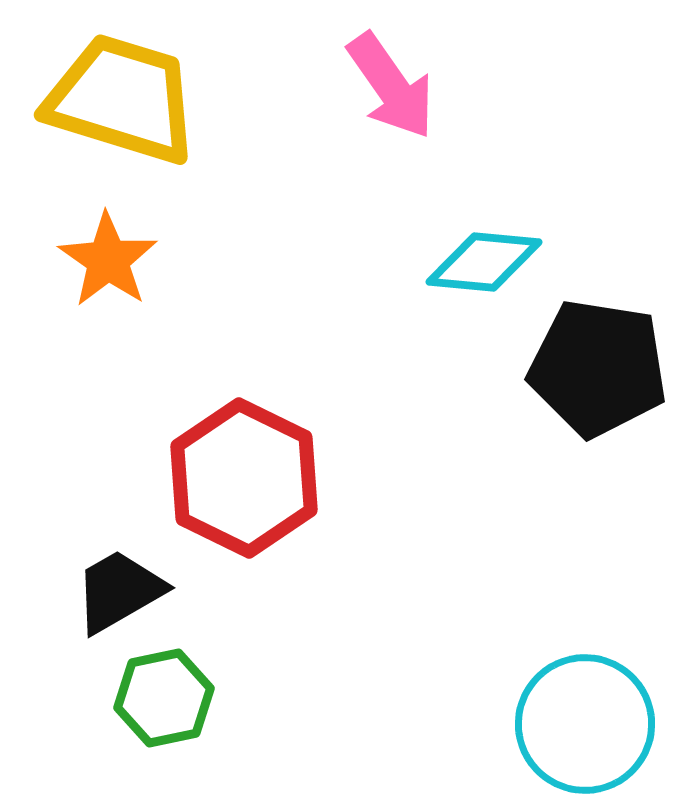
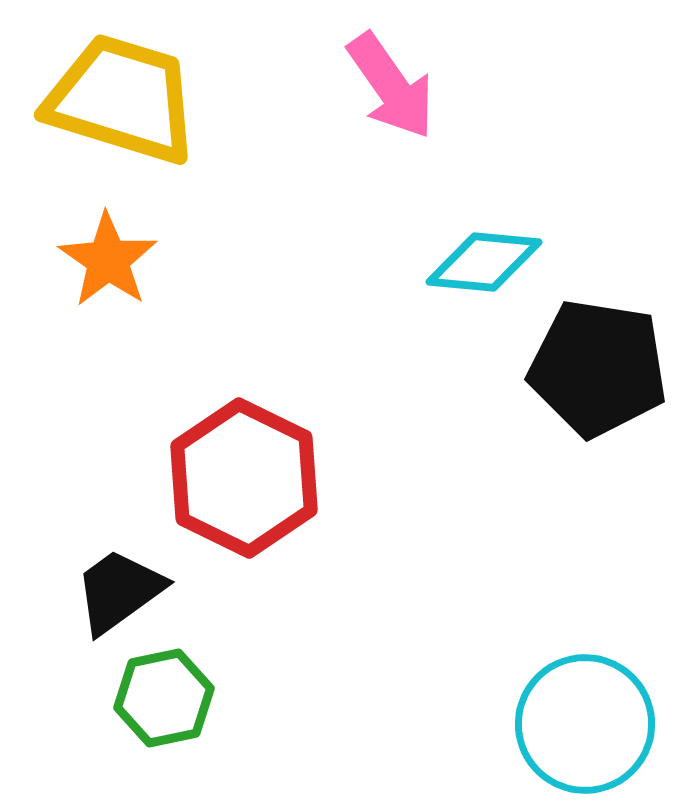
black trapezoid: rotated 6 degrees counterclockwise
